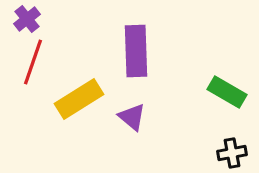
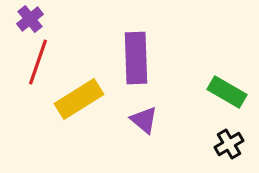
purple cross: moved 3 px right
purple rectangle: moved 7 px down
red line: moved 5 px right
purple triangle: moved 12 px right, 3 px down
black cross: moved 3 px left, 9 px up; rotated 20 degrees counterclockwise
